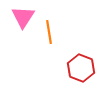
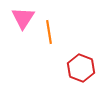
pink triangle: moved 1 px down
